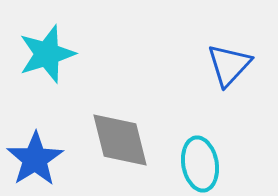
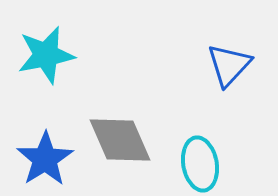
cyan star: moved 1 px left, 1 px down; rotated 6 degrees clockwise
gray diamond: rotated 10 degrees counterclockwise
blue star: moved 10 px right
